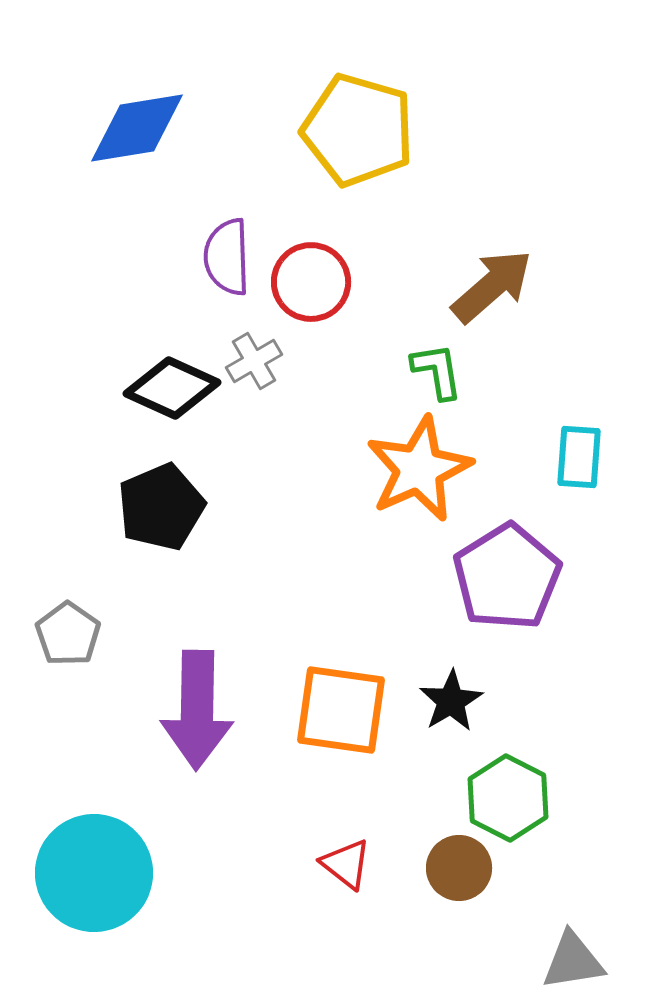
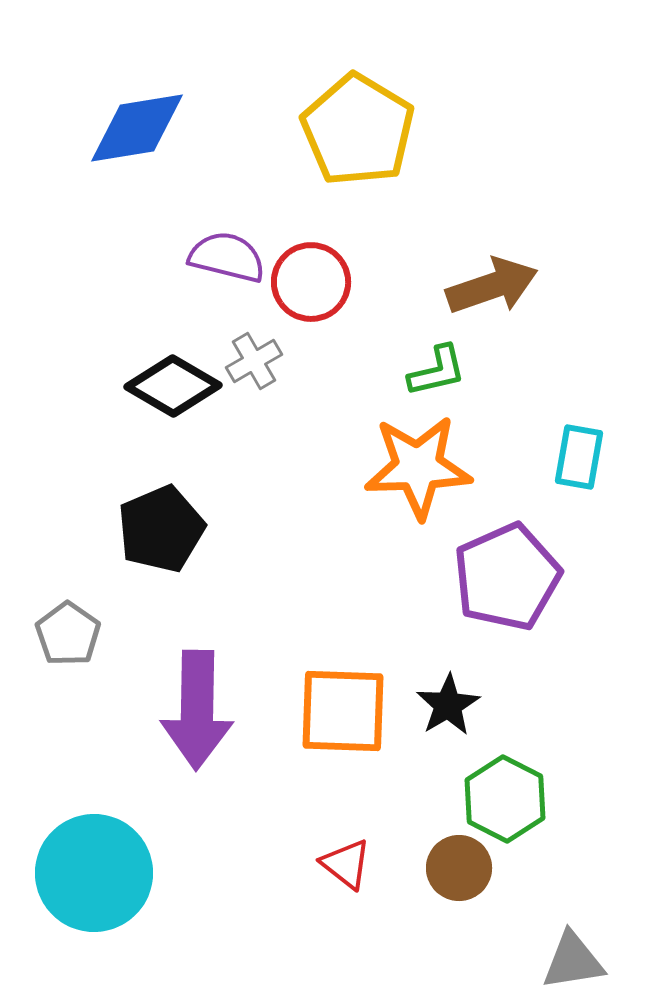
yellow pentagon: rotated 15 degrees clockwise
purple semicircle: rotated 106 degrees clockwise
brown arrow: rotated 22 degrees clockwise
green L-shape: rotated 86 degrees clockwise
black diamond: moved 1 px right, 2 px up; rotated 6 degrees clockwise
cyan rectangle: rotated 6 degrees clockwise
orange star: moved 1 px left, 2 px up; rotated 22 degrees clockwise
black pentagon: moved 22 px down
purple pentagon: rotated 8 degrees clockwise
black star: moved 3 px left, 4 px down
orange square: moved 2 px right, 1 px down; rotated 6 degrees counterclockwise
green hexagon: moved 3 px left, 1 px down
